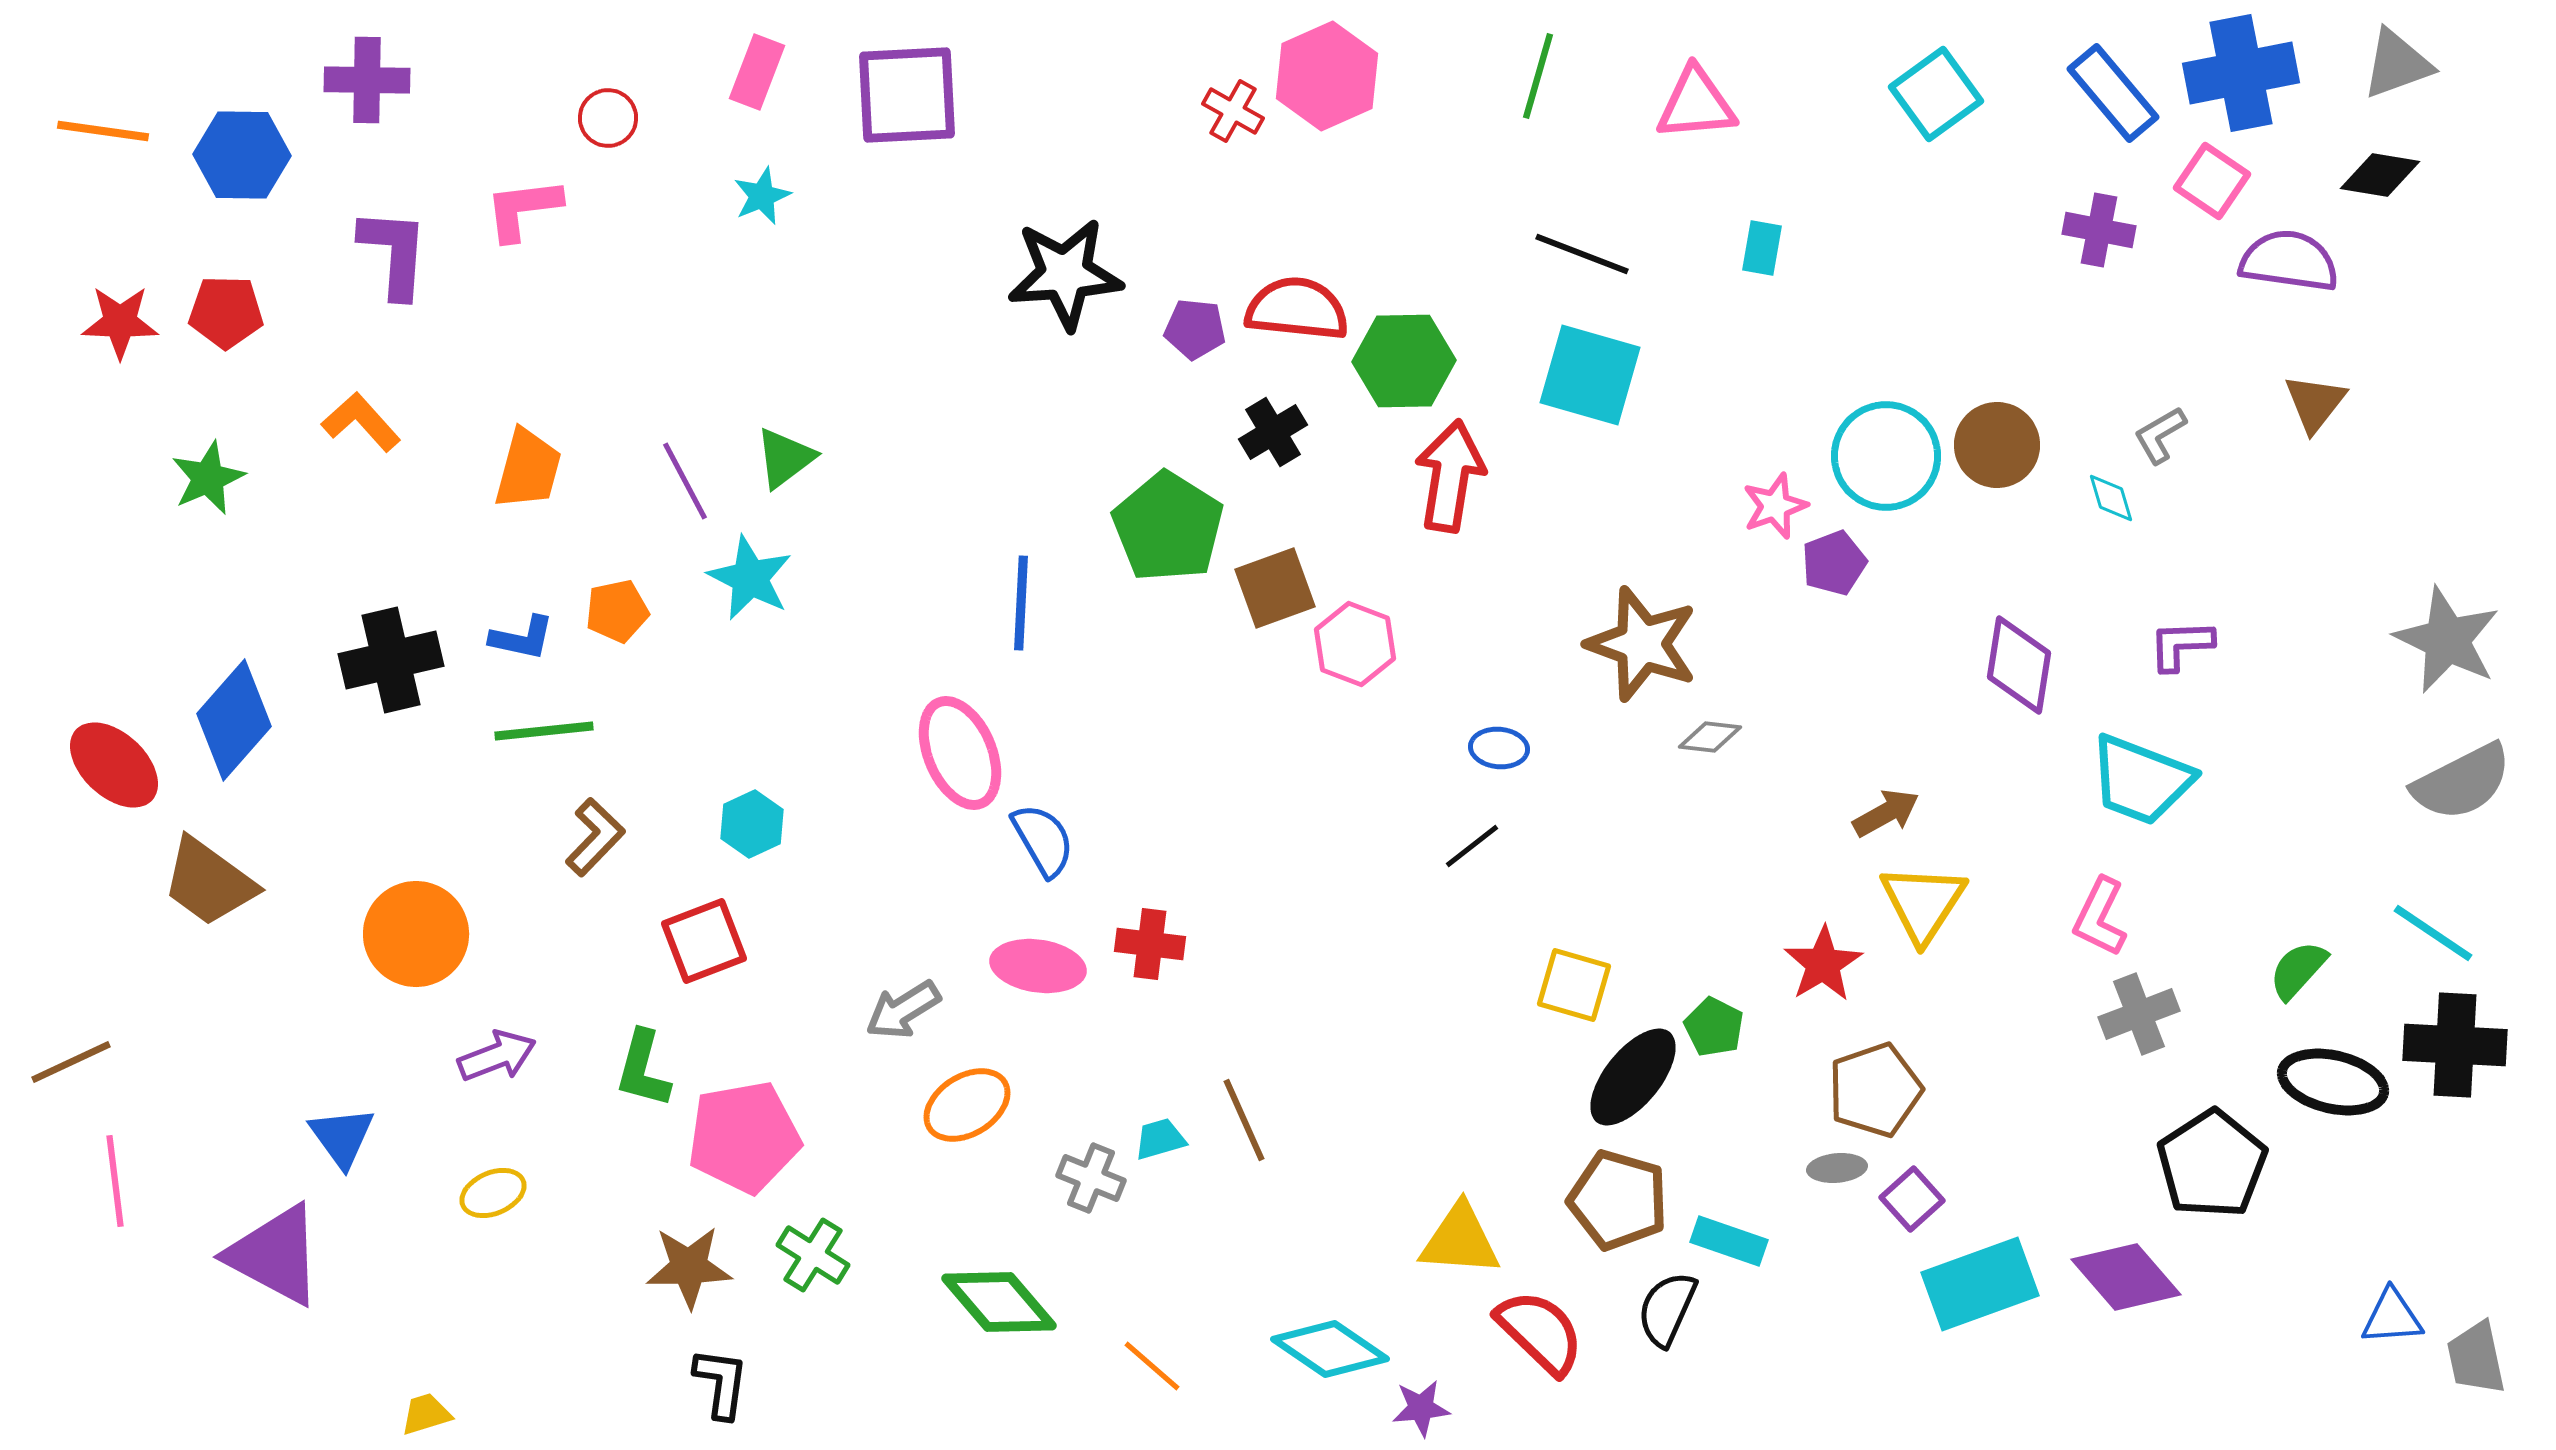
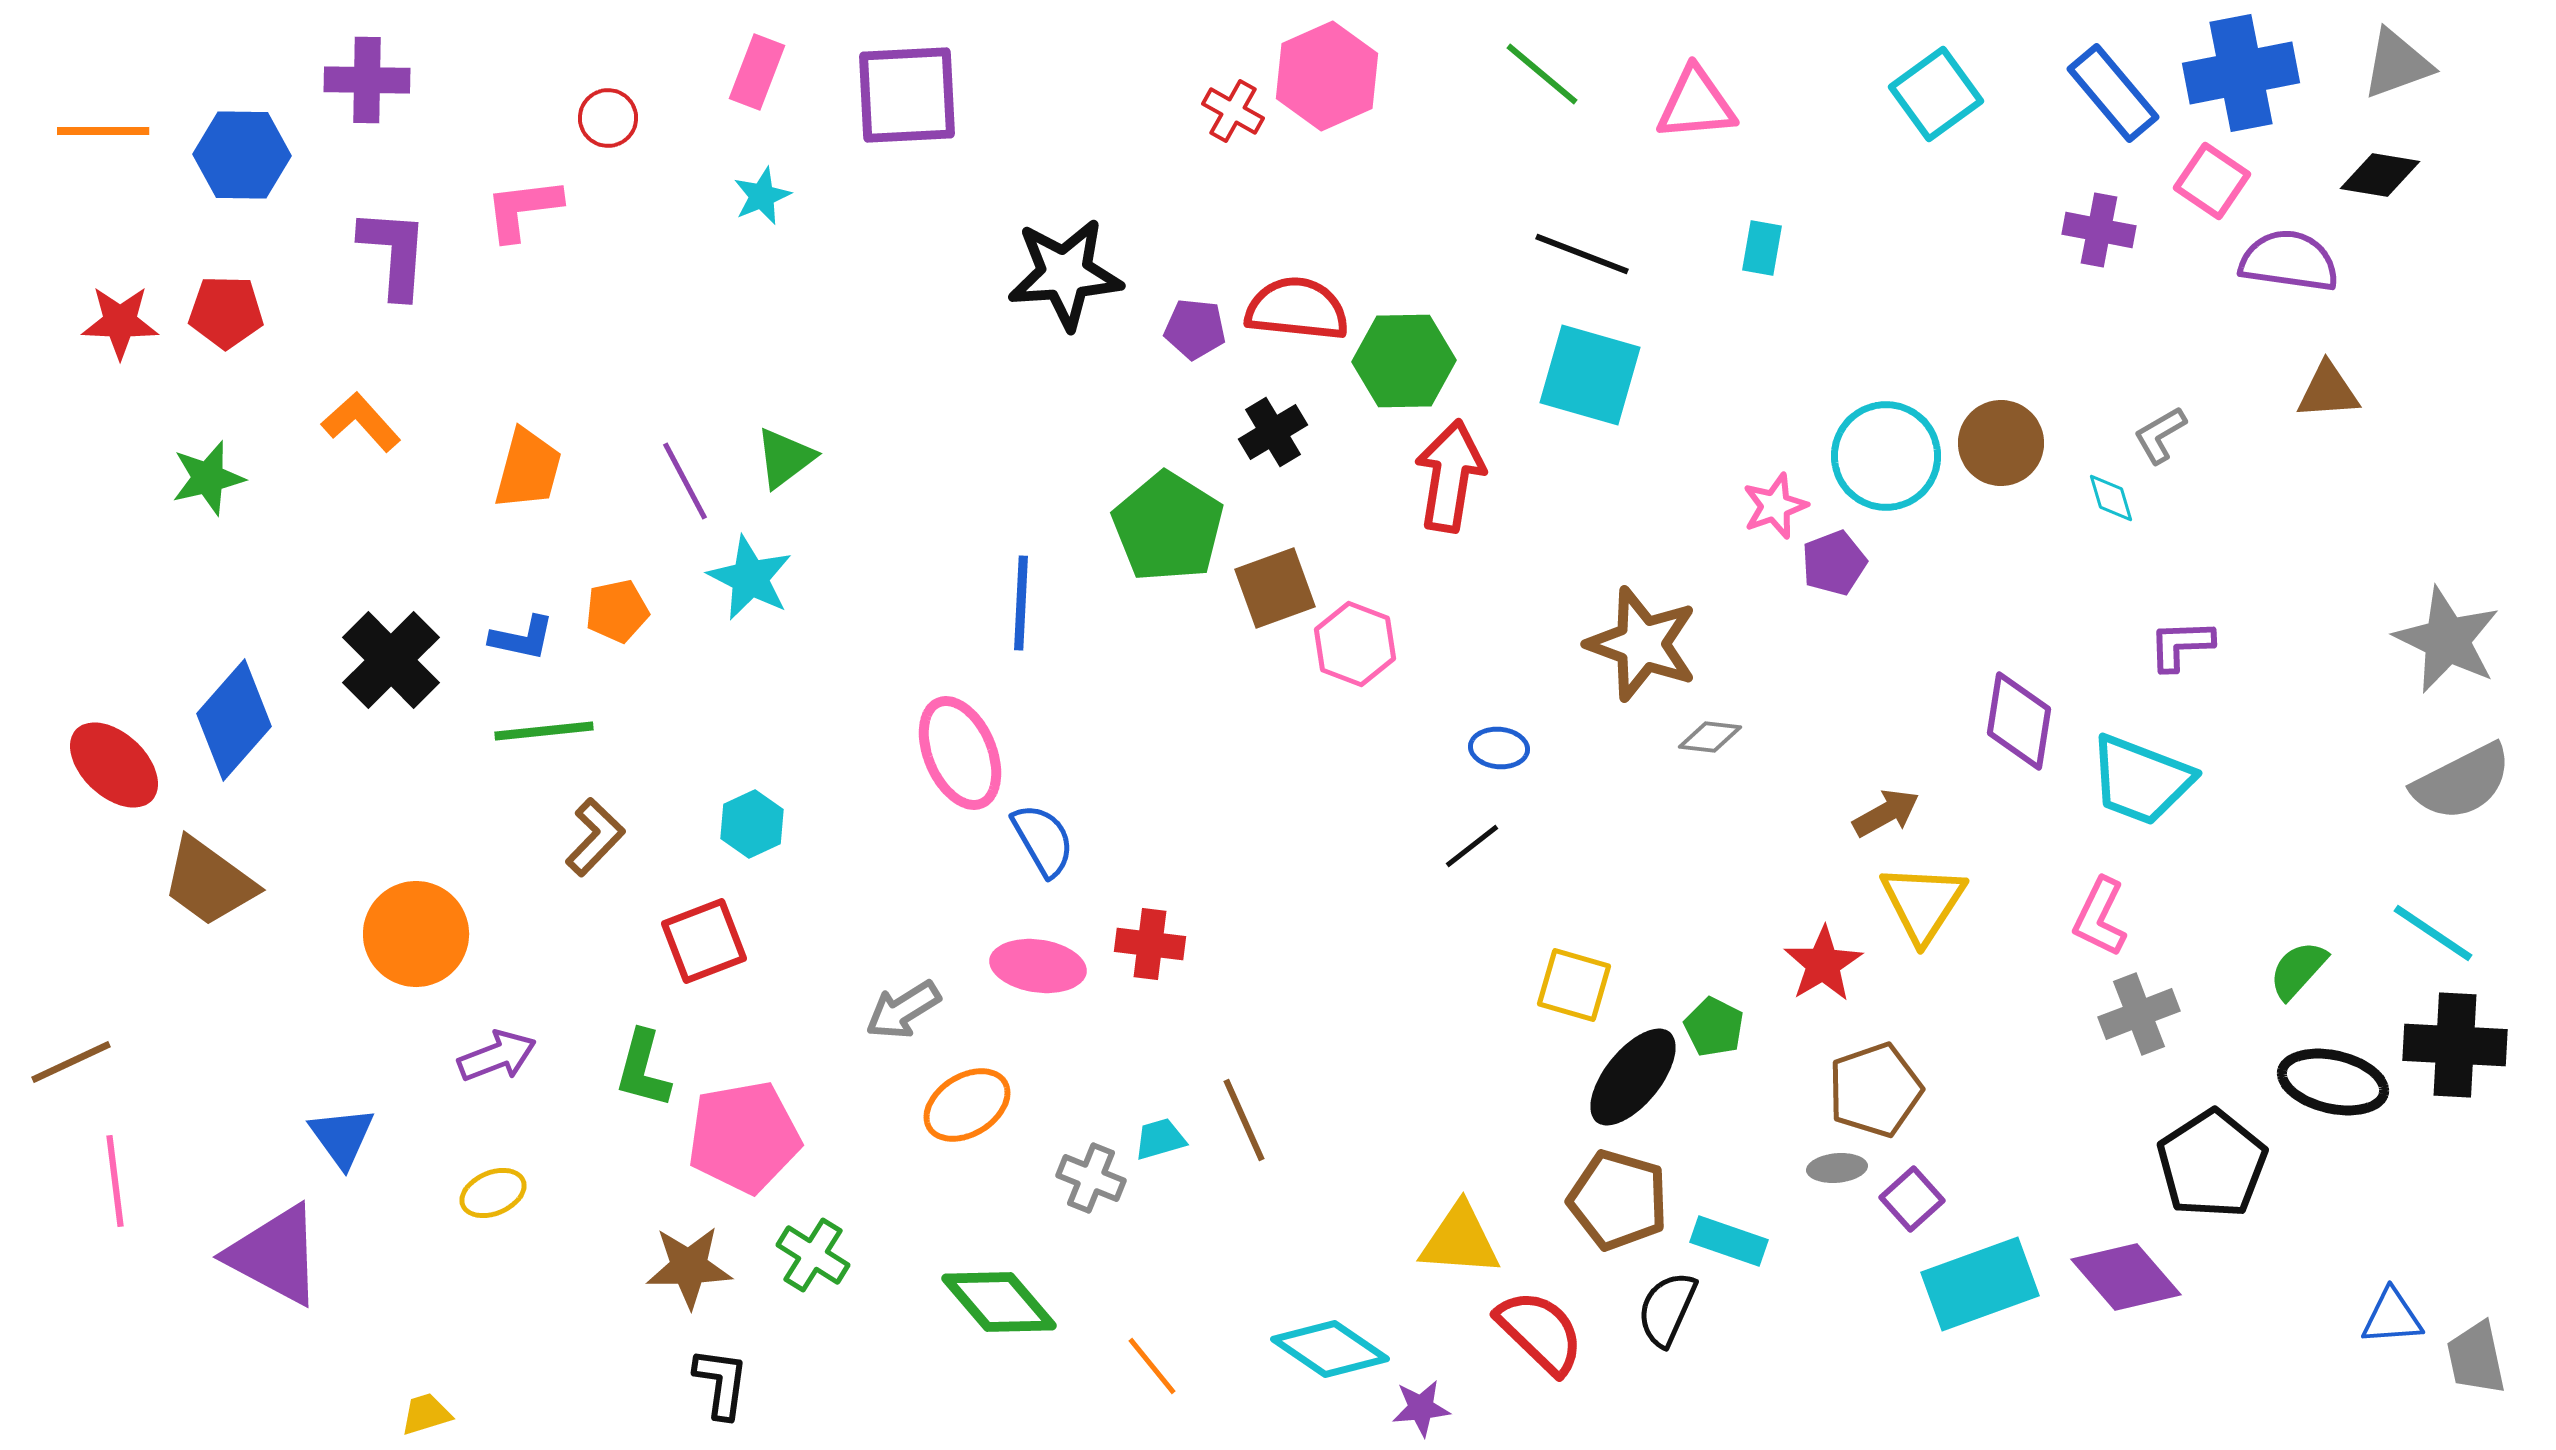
green line at (1538, 76): moved 4 px right, 2 px up; rotated 66 degrees counterclockwise
orange line at (103, 131): rotated 8 degrees counterclockwise
brown triangle at (2315, 403): moved 13 px right, 12 px up; rotated 48 degrees clockwise
brown circle at (1997, 445): moved 4 px right, 2 px up
green star at (208, 478): rotated 10 degrees clockwise
black cross at (391, 660): rotated 32 degrees counterclockwise
purple diamond at (2019, 665): moved 56 px down
orange line at (1152, 1366): rotated 10 degrees clockwise
